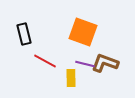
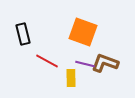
black rectangle: moved 1 px left
red line: moved 2 px right
